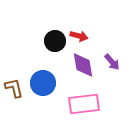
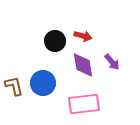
red arrow: moved 4 px right
brown L-shape: moved 2 px up
